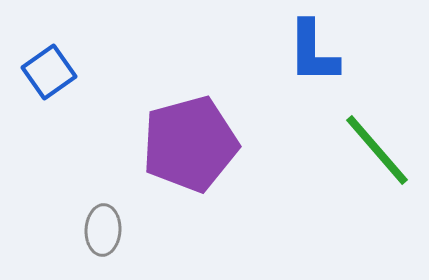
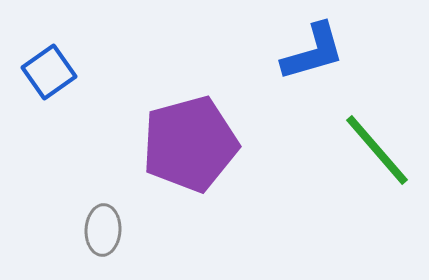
blue L-shape: rotated 106 degrees counterclockwise
